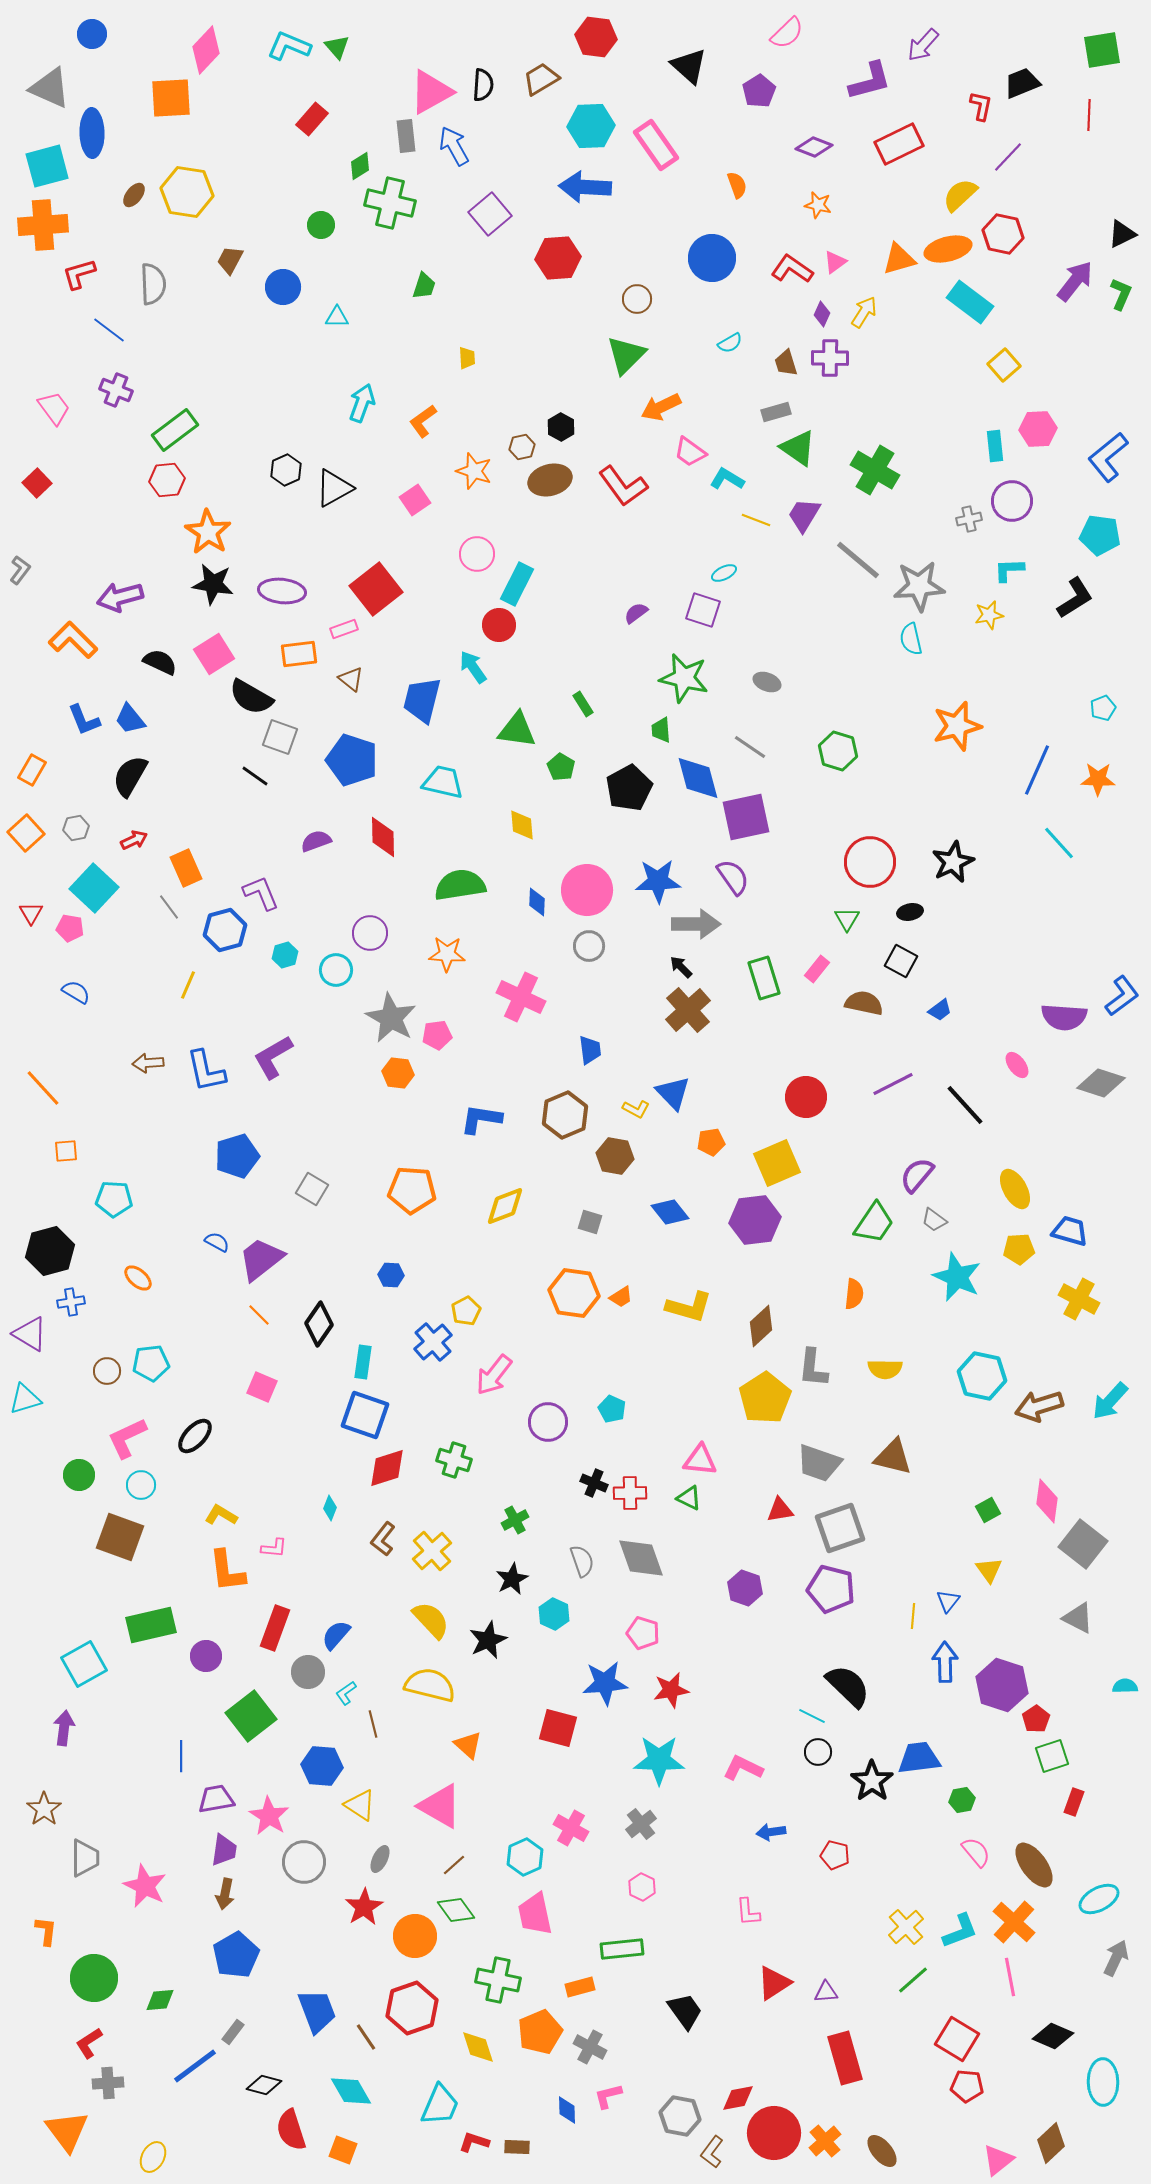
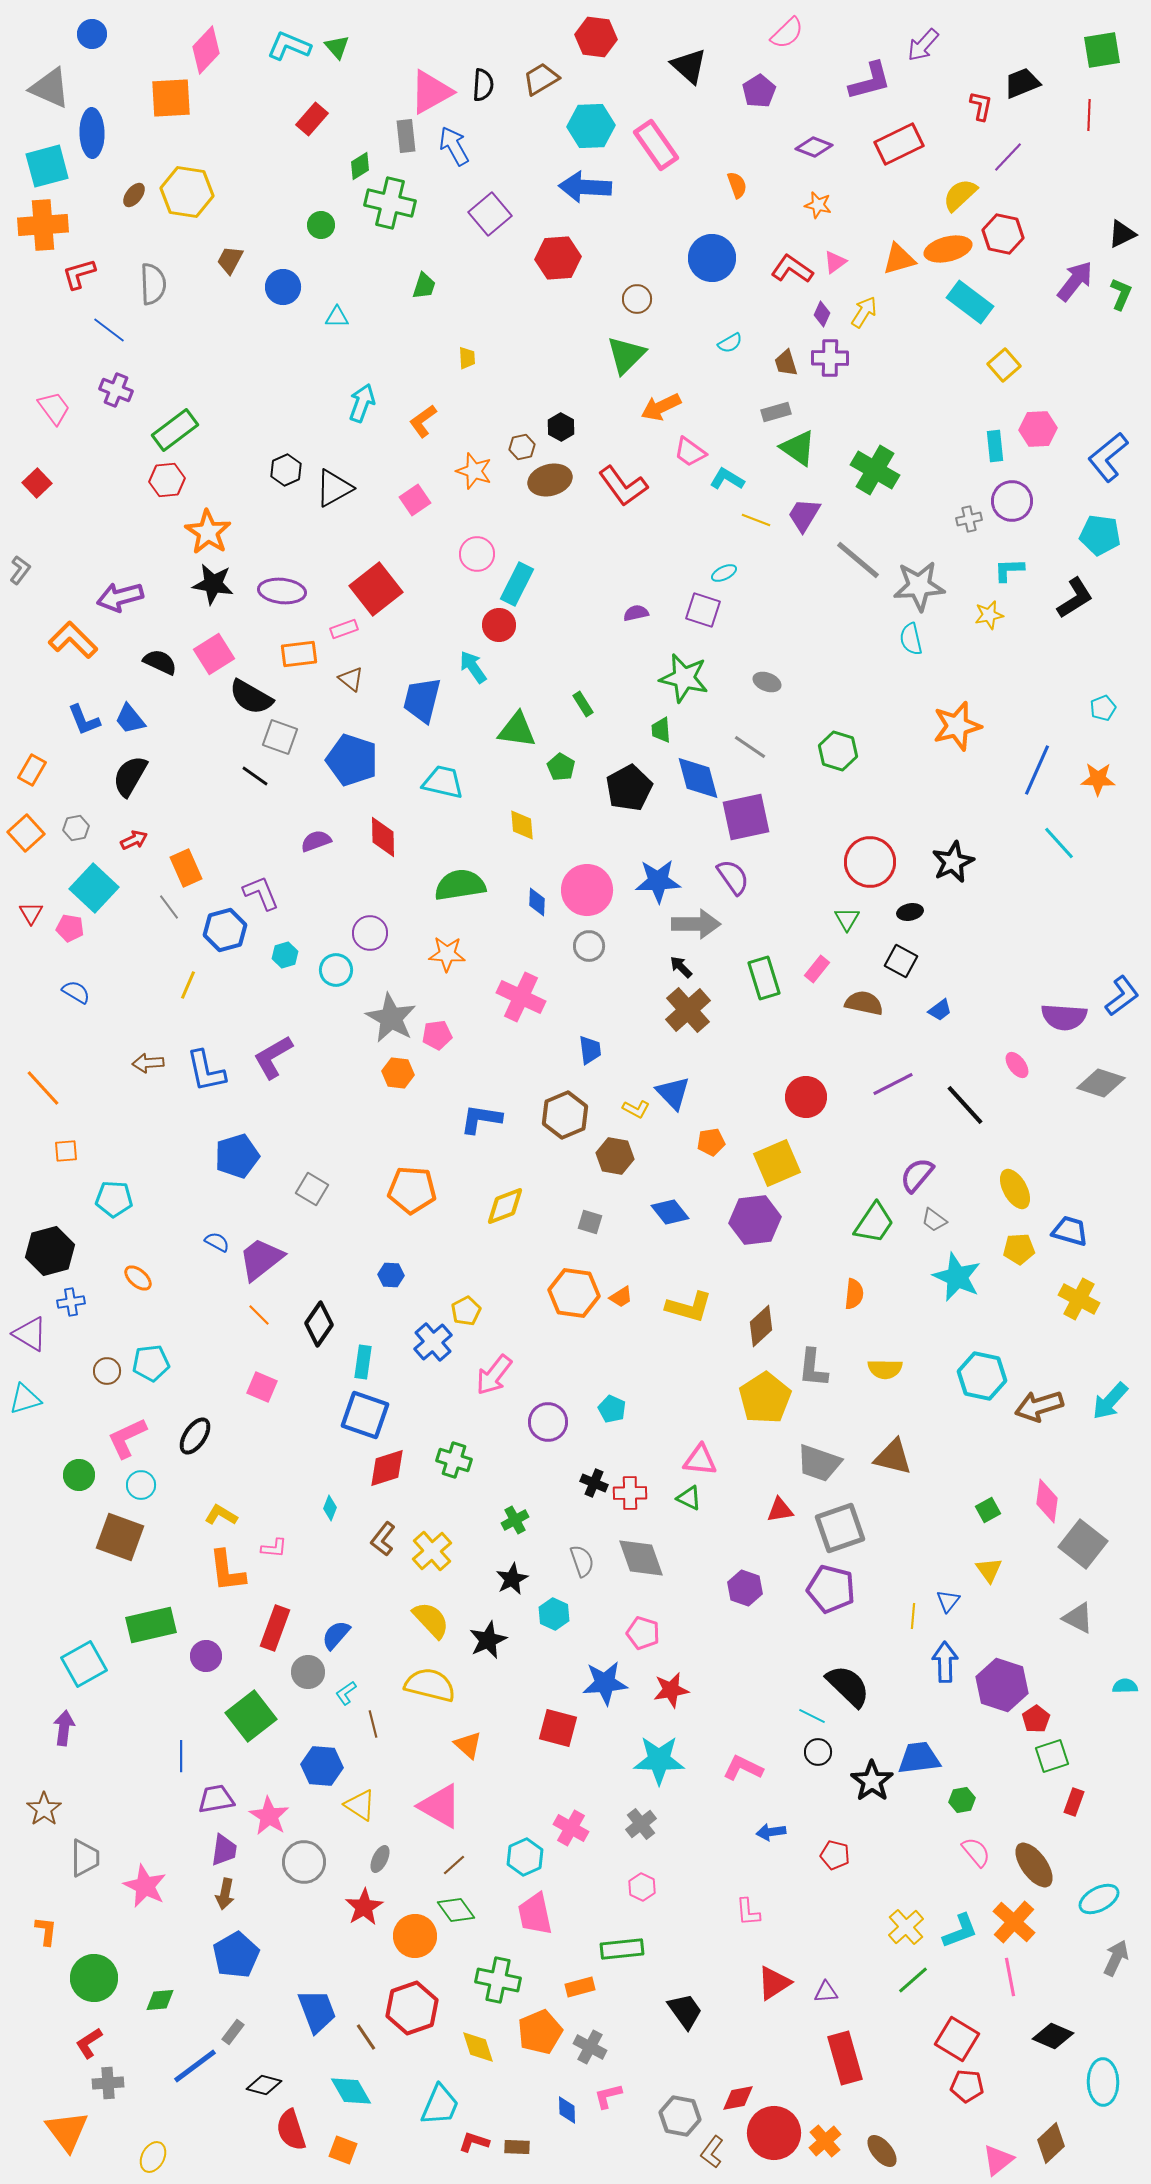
purple semicircle at (636, 613): rotated 25 degrees clockwise
black ellipse at (195, 1436): rotated 9 degrees counterclockwise
